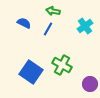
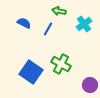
green arrow: moved 6 px right
cyan cross: moved 1 px left, 2 px up
green cross: moved 1 px left, 1 px up
purple circle: moved 1 px down
